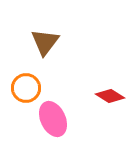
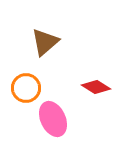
brown triangle: rotated 12 degrees clockwise
red diamond: moved 14 px left, 9 px up
